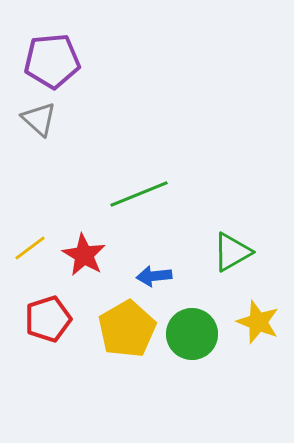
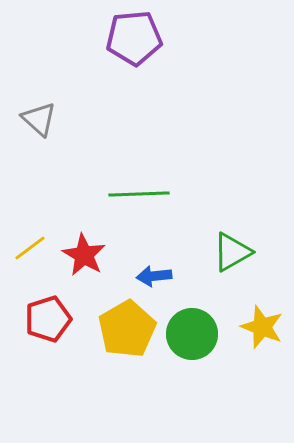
purple pentagon: moved 82 px right, 23 px up
green line: rotated 20 degrees clockwise
yellow star: moved 4 px right, 5 px down
